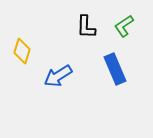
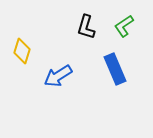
black L-shape: rotated 15 degrees clockwise
